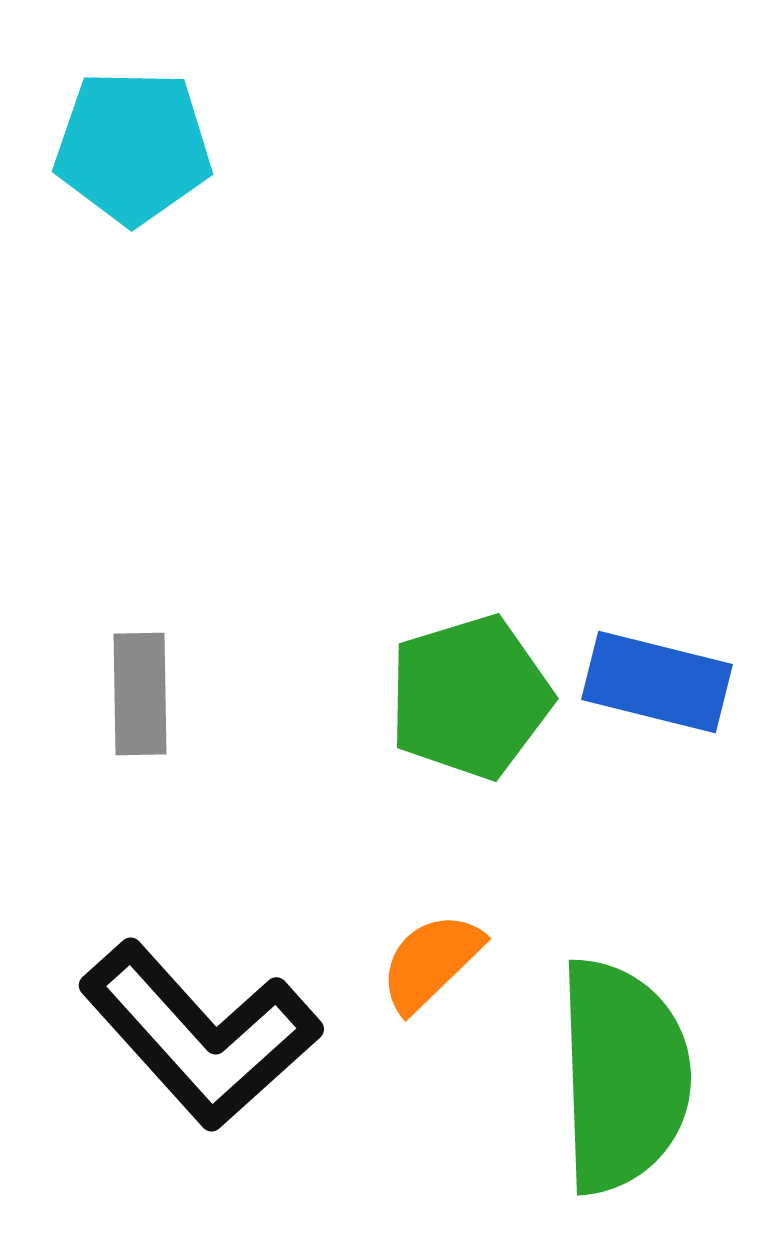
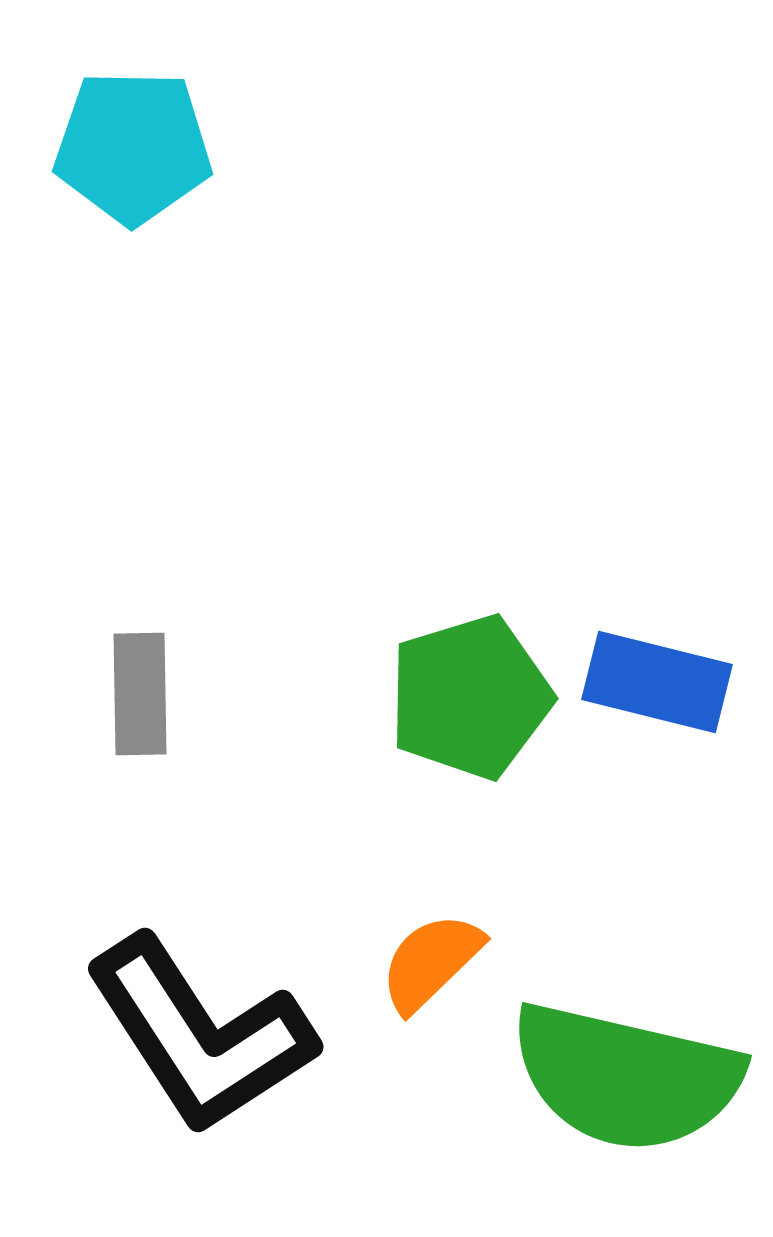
black L-shape: rotated 9 degrees clockwise
green semicircle: moved 3 px right, 1 px down; rotated 105 degrees clockwise
